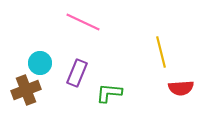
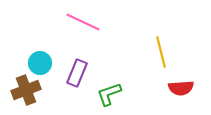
green L-shape: moved 1 px down; rotated 24 degrees counterclockwise
